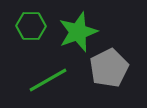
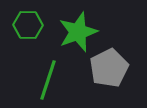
green hexagon: moved 3 px left, 1 px up
green line: rotated 42 degrees counterclockwise
